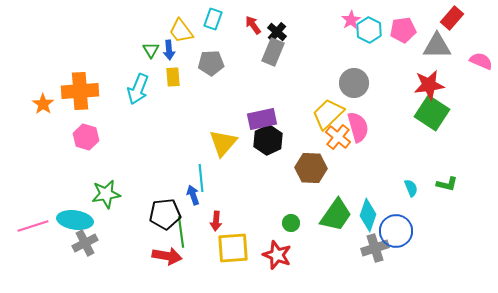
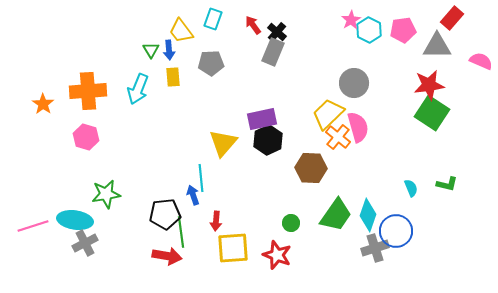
orange cross at (80, 91): moved 8 px right
